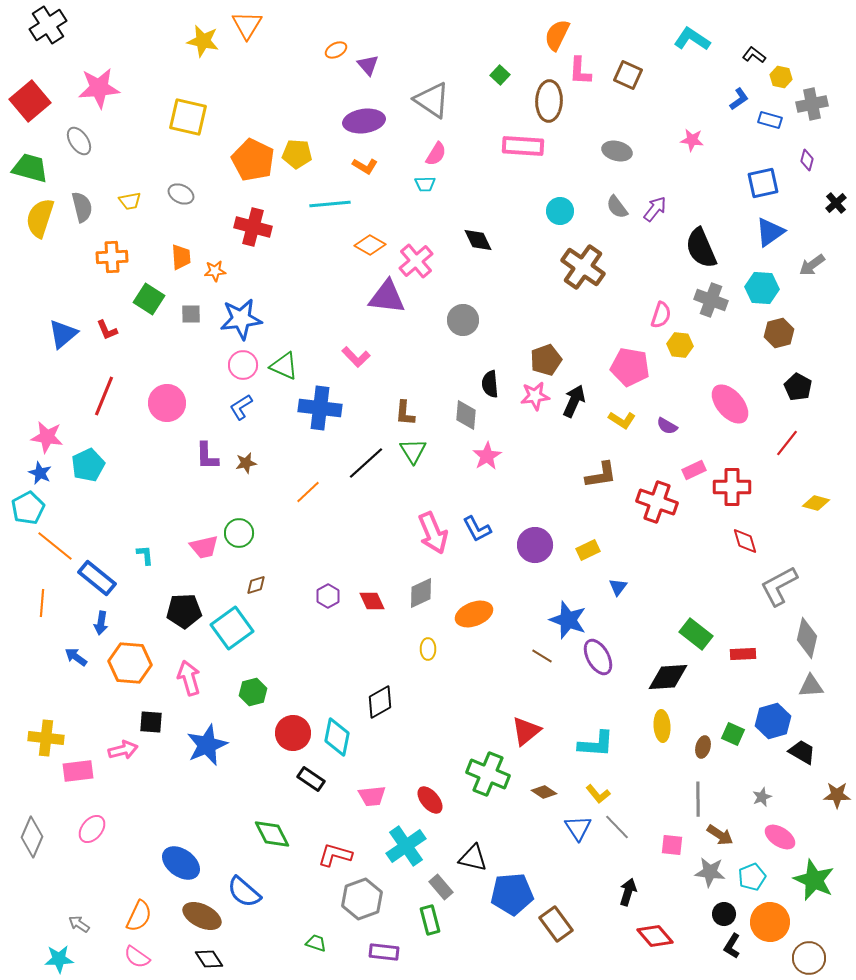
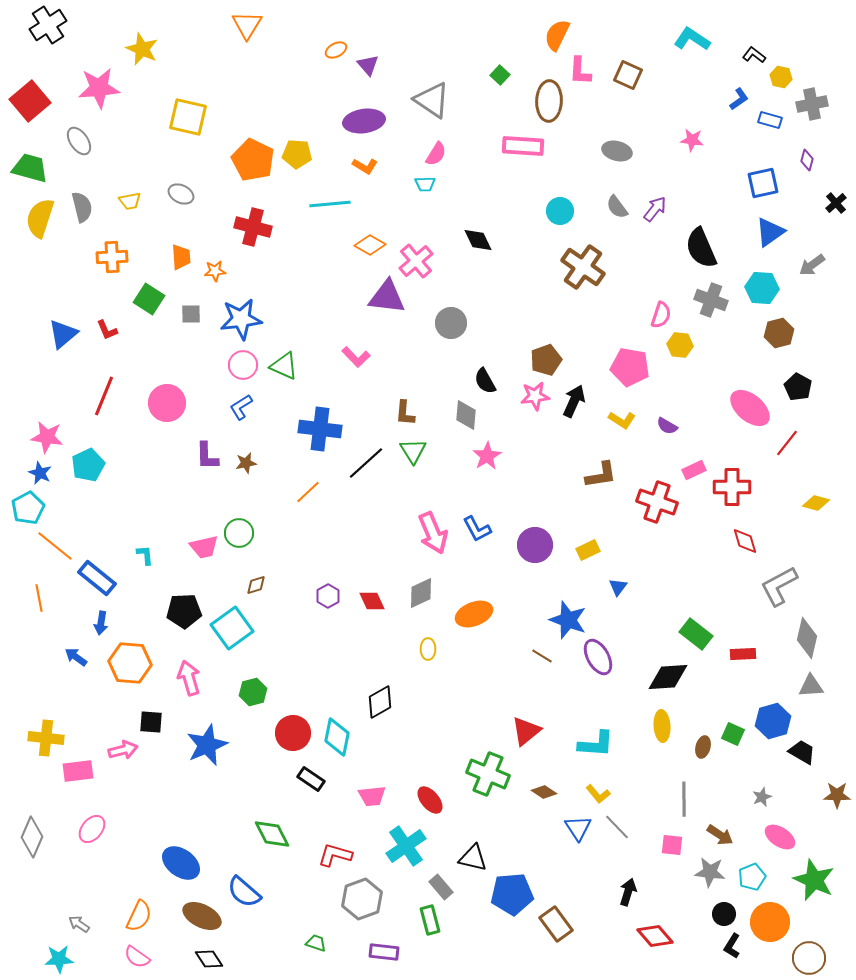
yellow star at (203, 41): moved 61 px left, 8 px down; rotated 12 degrees clockwise
gray circle at (463, 320): moved 12 px left, 3 px down
black semicircle at (490, 384): moved 5 px left, 3 px up; rotated 24 degrees counterclockwise
pink ellipse at (730, 404): moved 20 px right, 4 px down; rotated 9 degrees counterclockwise
blue cross at (320, 408): moved 21 px down
orange line at (42, 603): moved 3 px left, 5 px up; rotated 16 degrees counterclockwise
gray line at (698, 799): moved 14 px left
